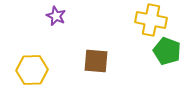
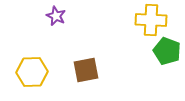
yellow cross: rotated 8 degrees counterclockwise
brown square: moved 10 px left, 9 px down; rotated 16 degrees counterclockwise
yellow hexagon: moved 2 px down
